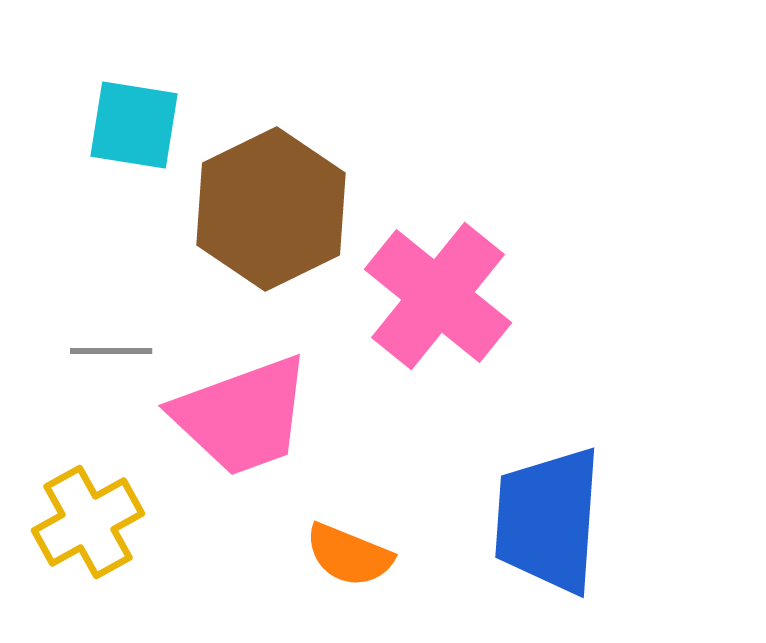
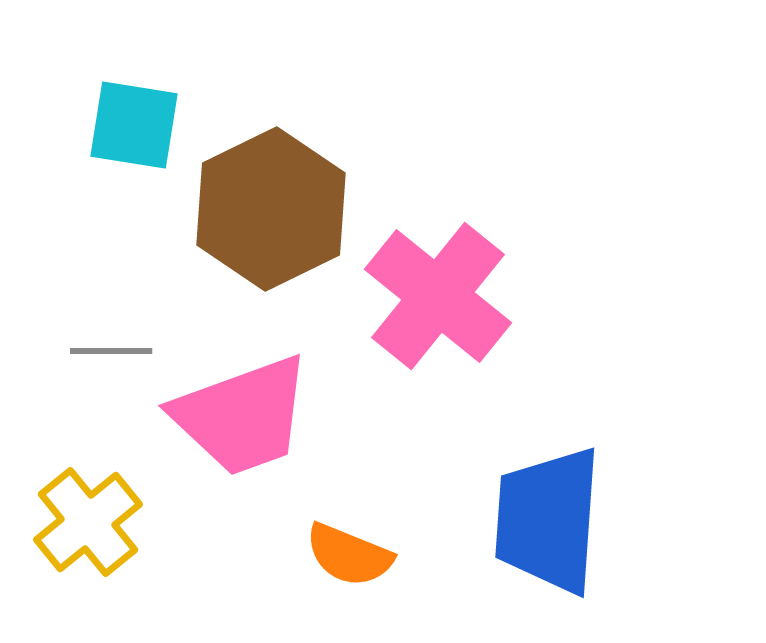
yellow cross: rotated 10 degrees counterclockwise
